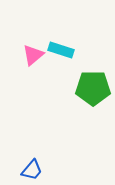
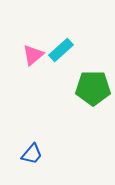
cyan rectangle: rotated 60 degrees counterclockwise
blue trapezoid: moved 16 px up
